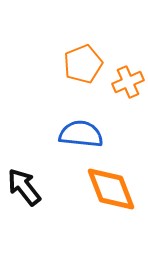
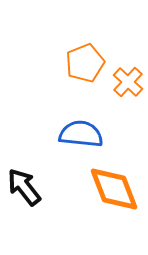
orange pentagon: moved 2 px right, 1 px up
orange cross: rotated 24 degrees counterclockwise
orange diamond: moved 3 px right
